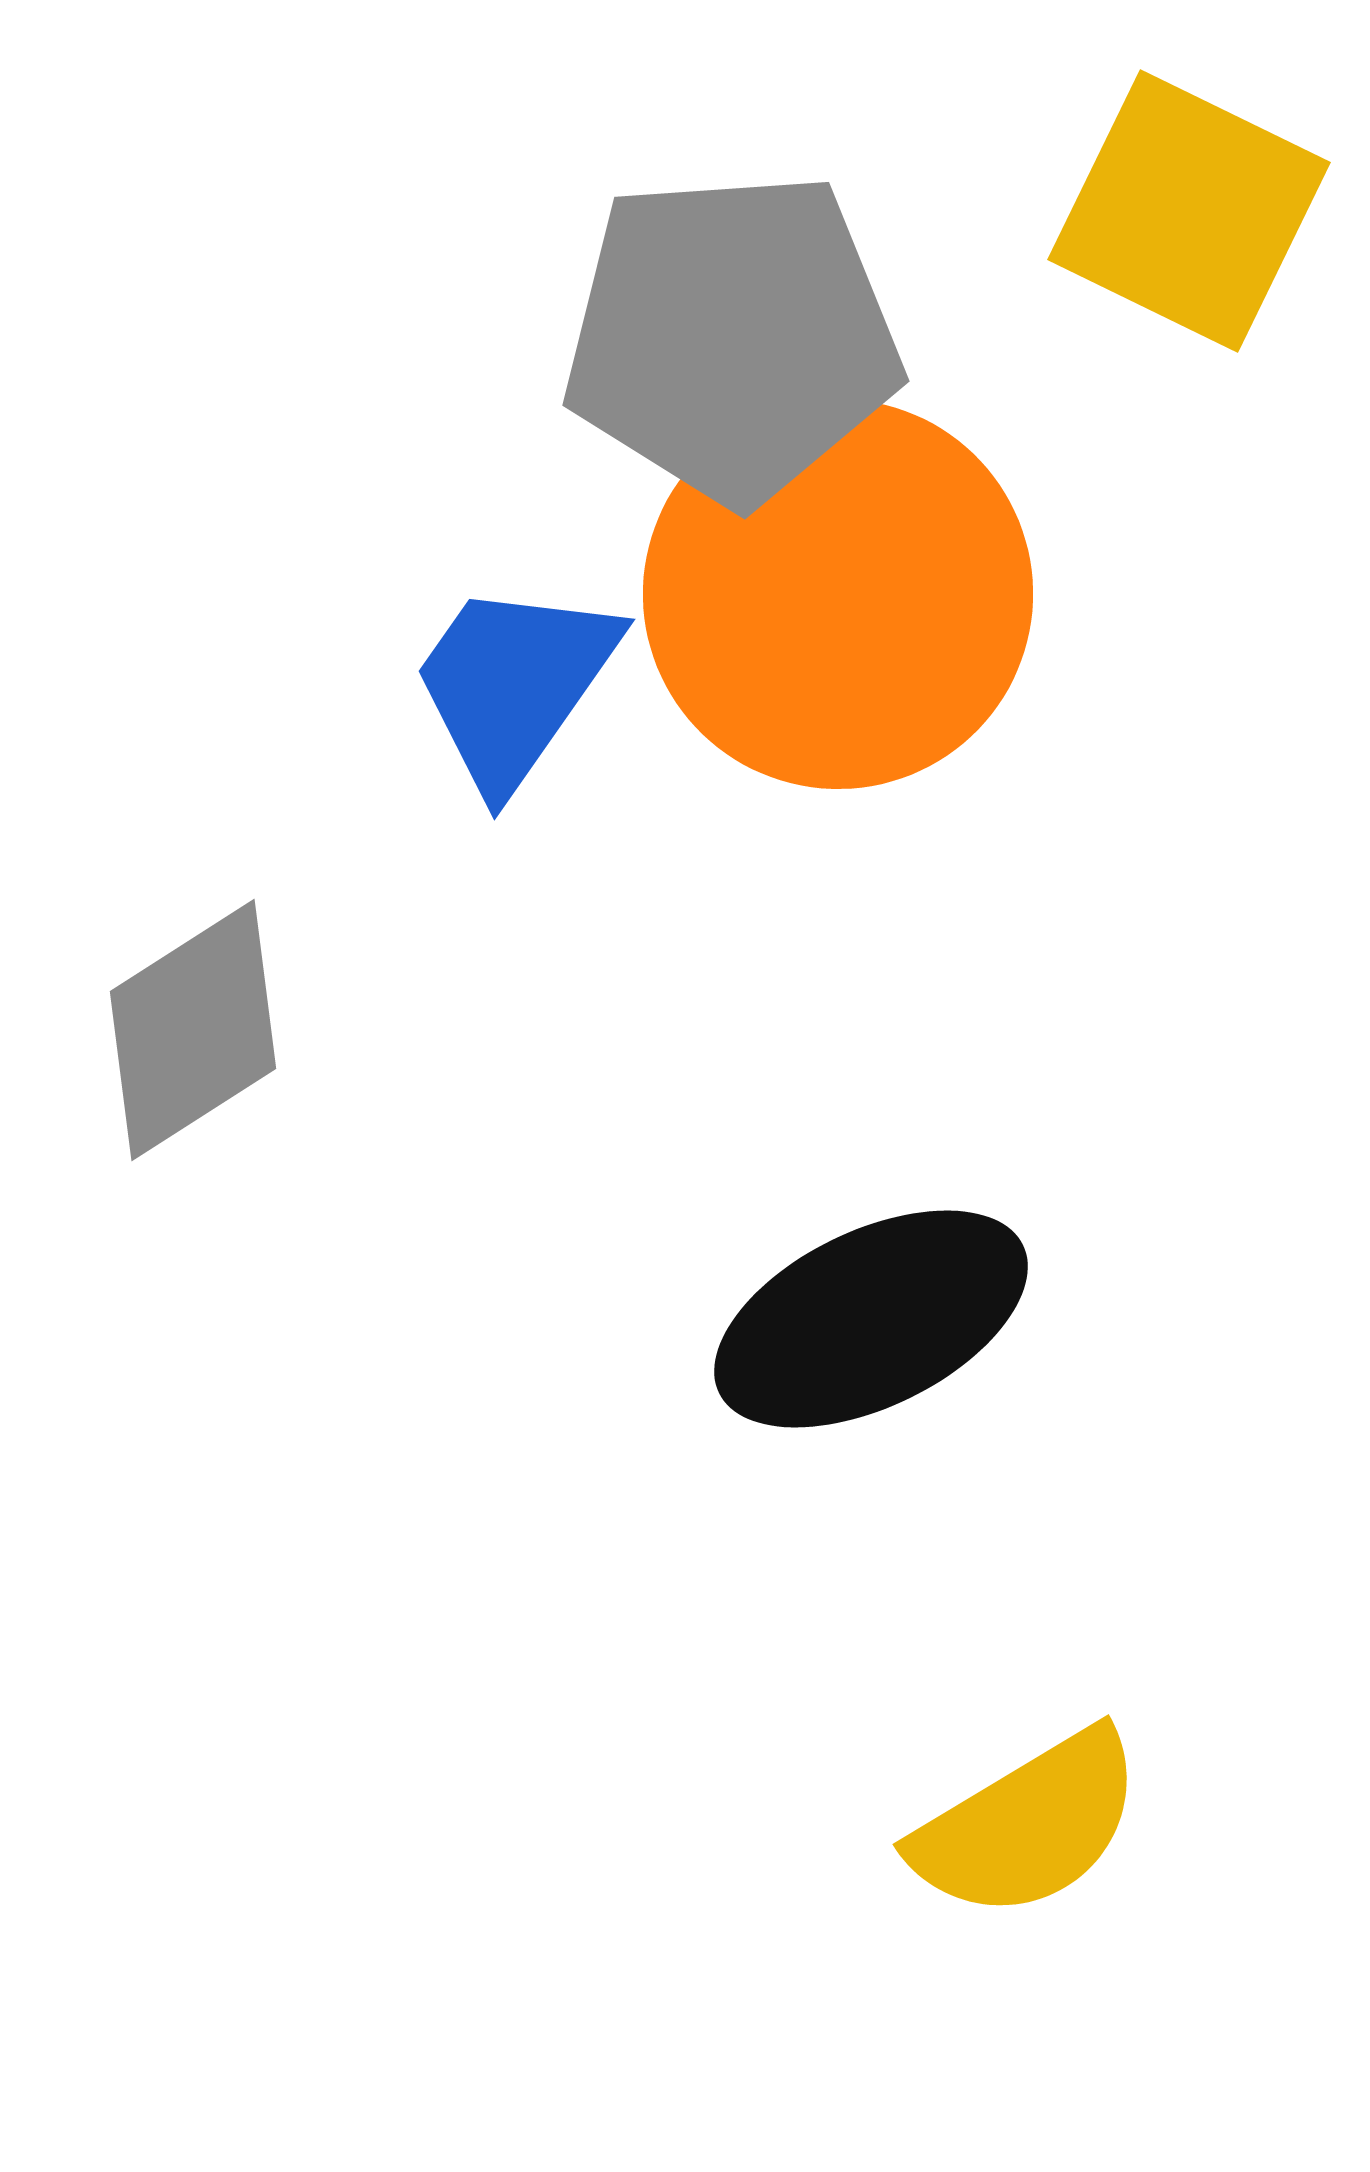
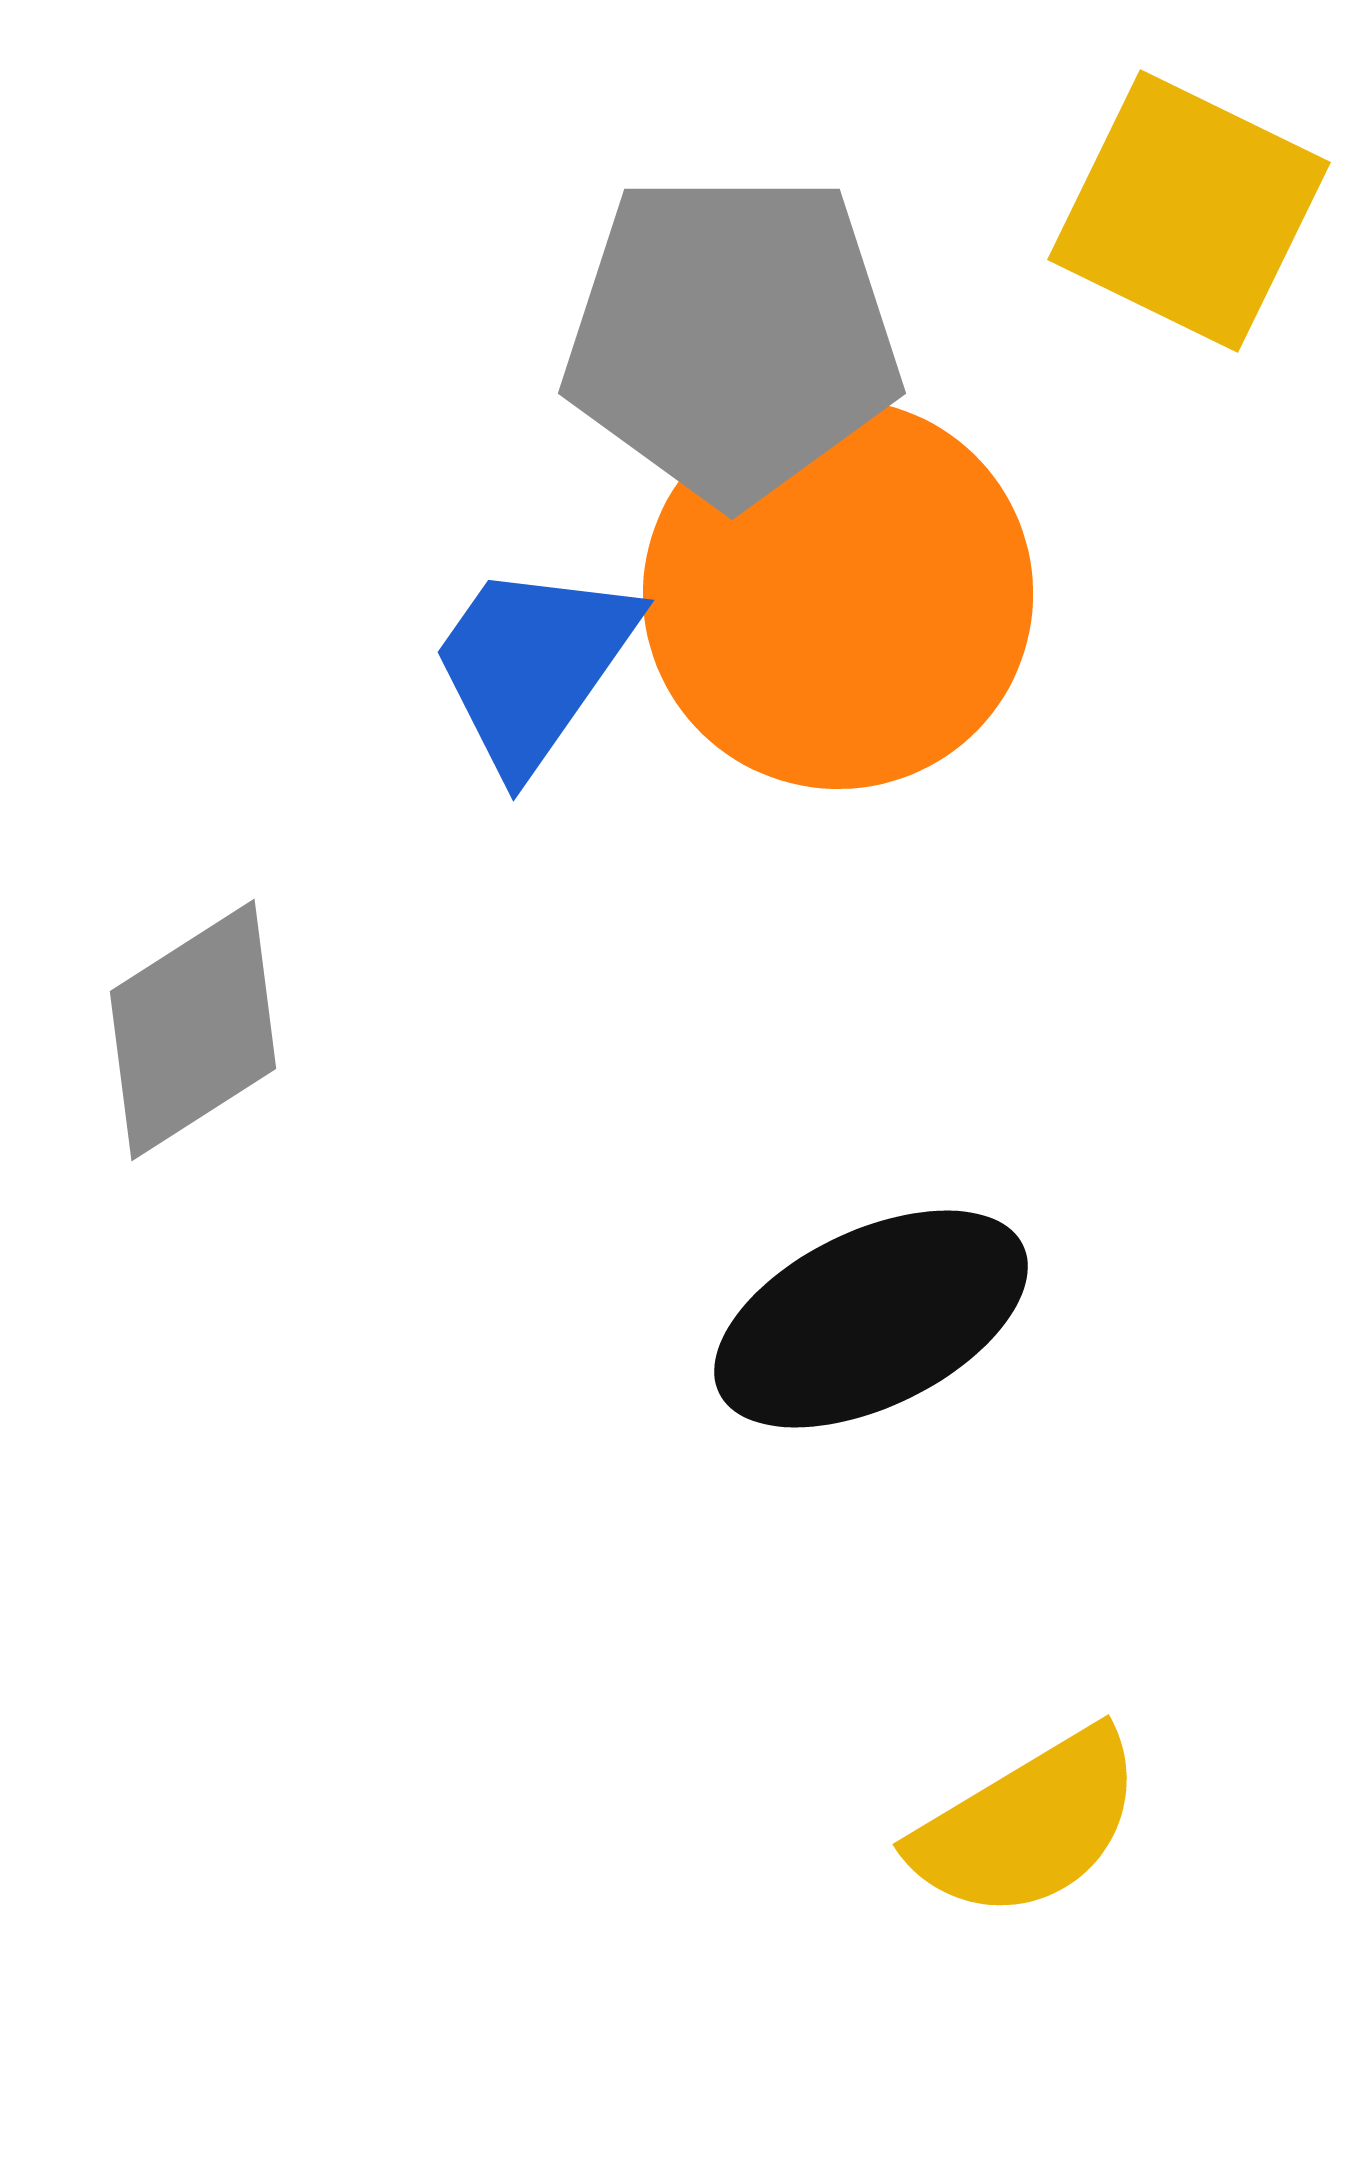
gray pentagon: rotated 4 degrees clockwise
blue trapezoid: moved 19 px right, 19 px up
